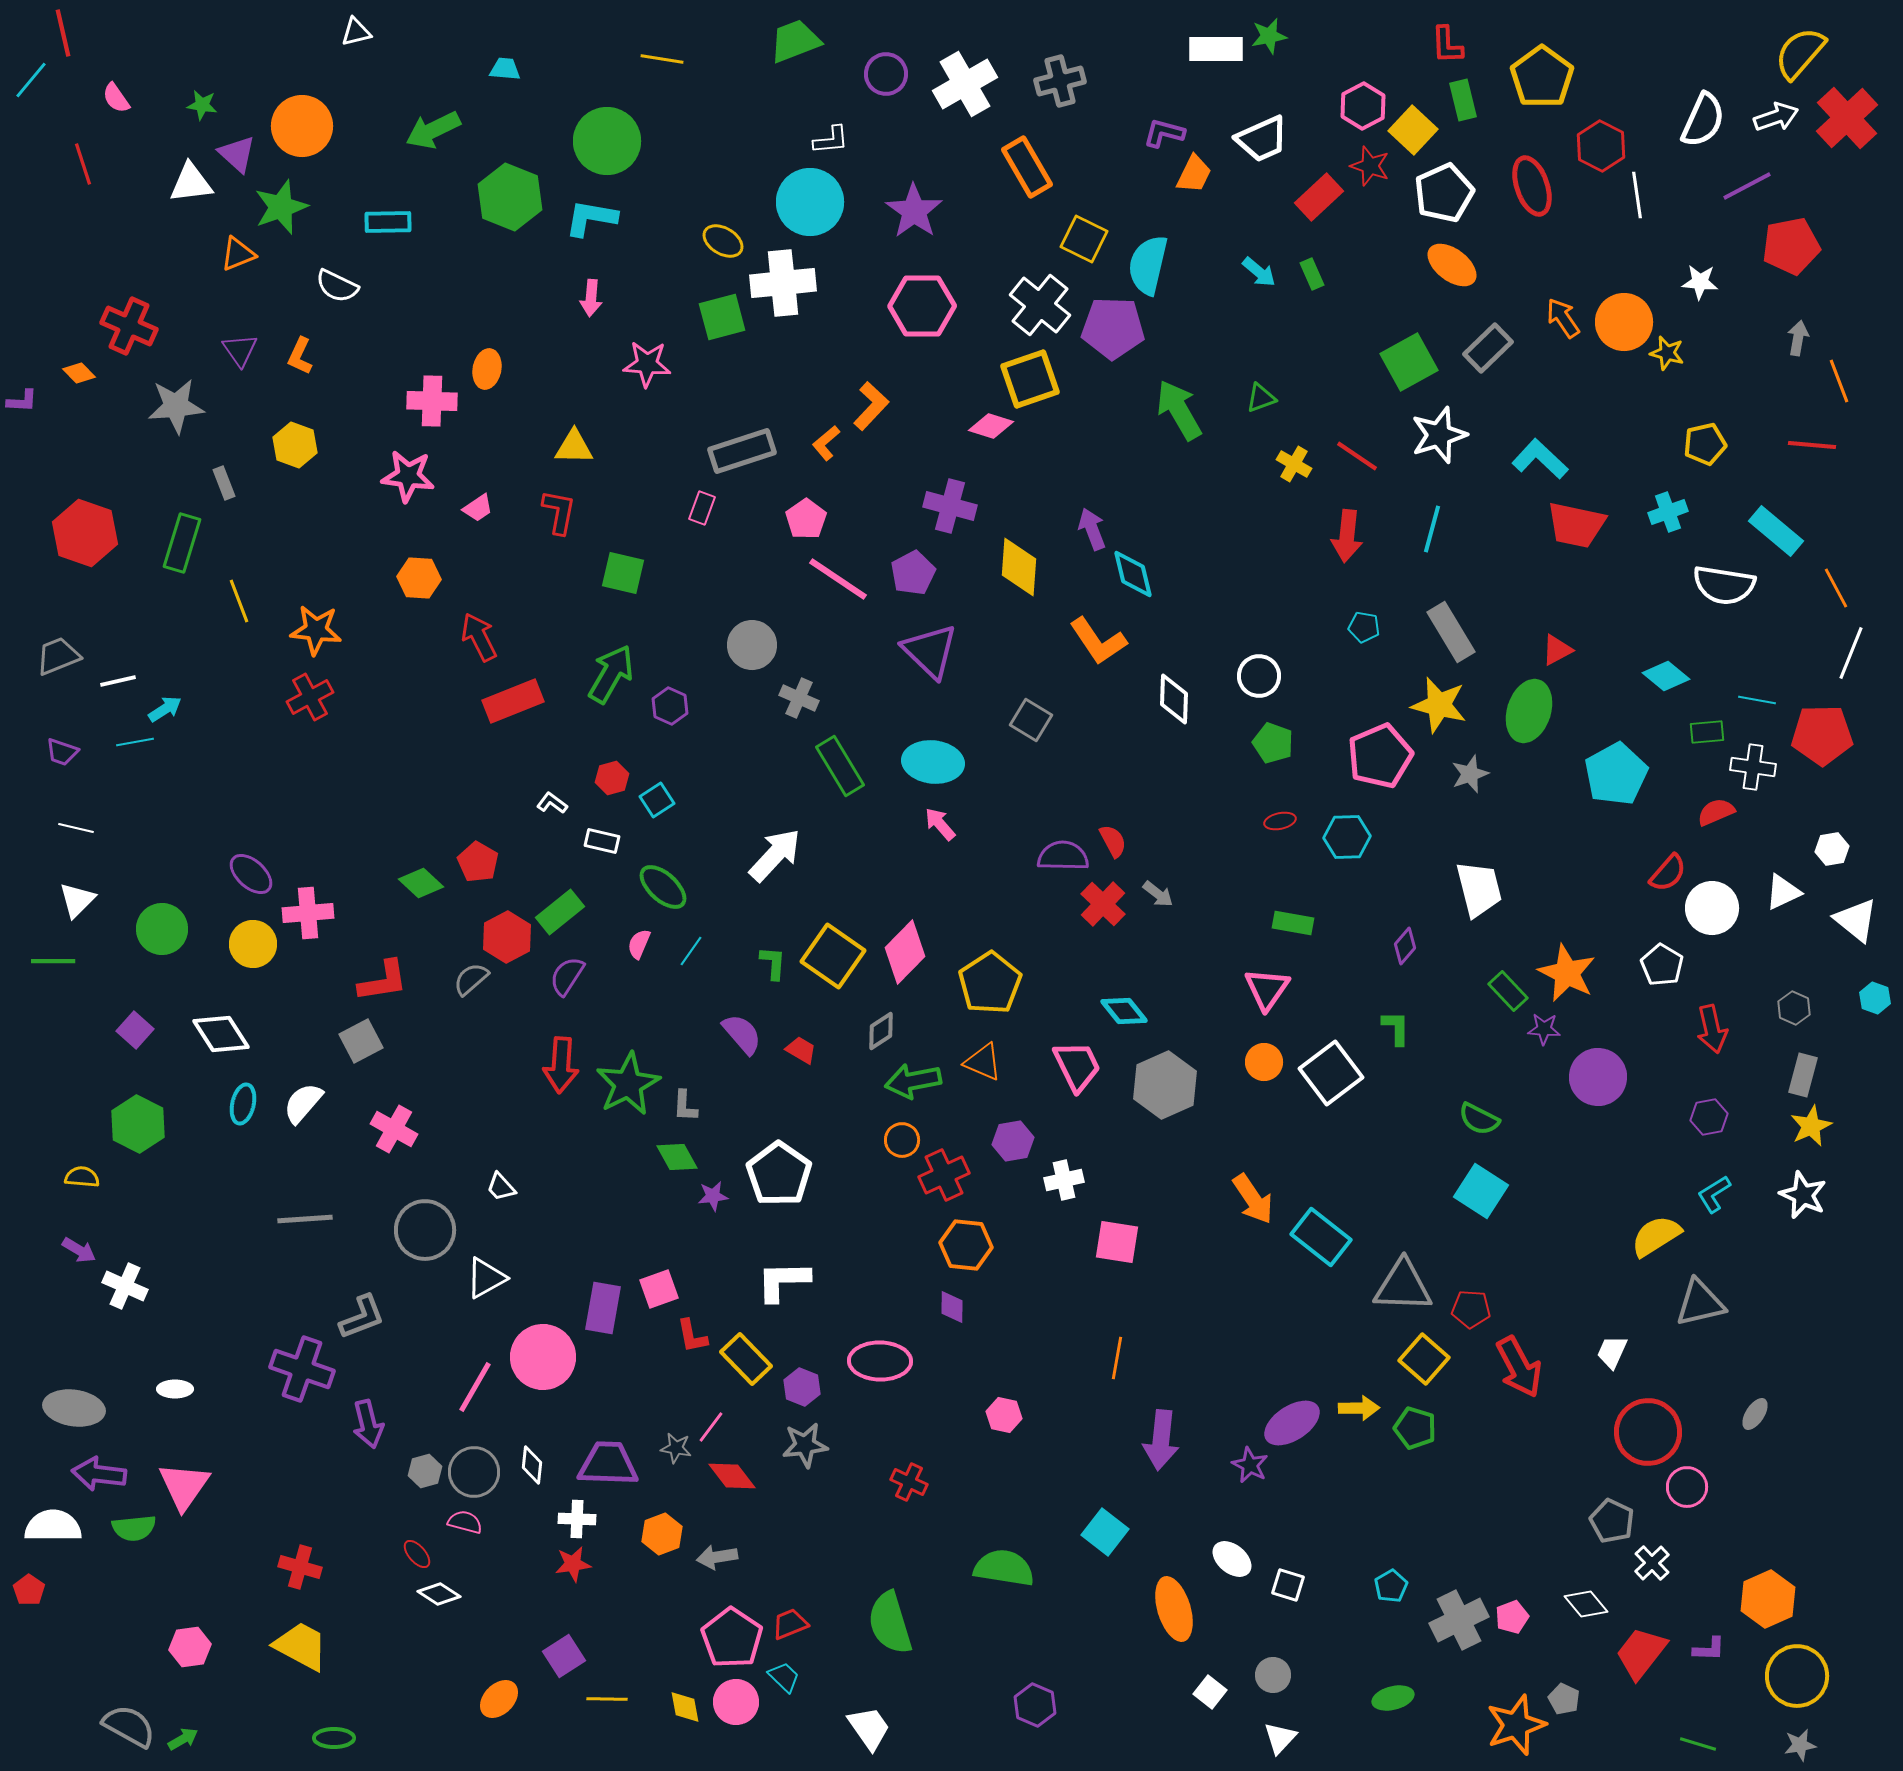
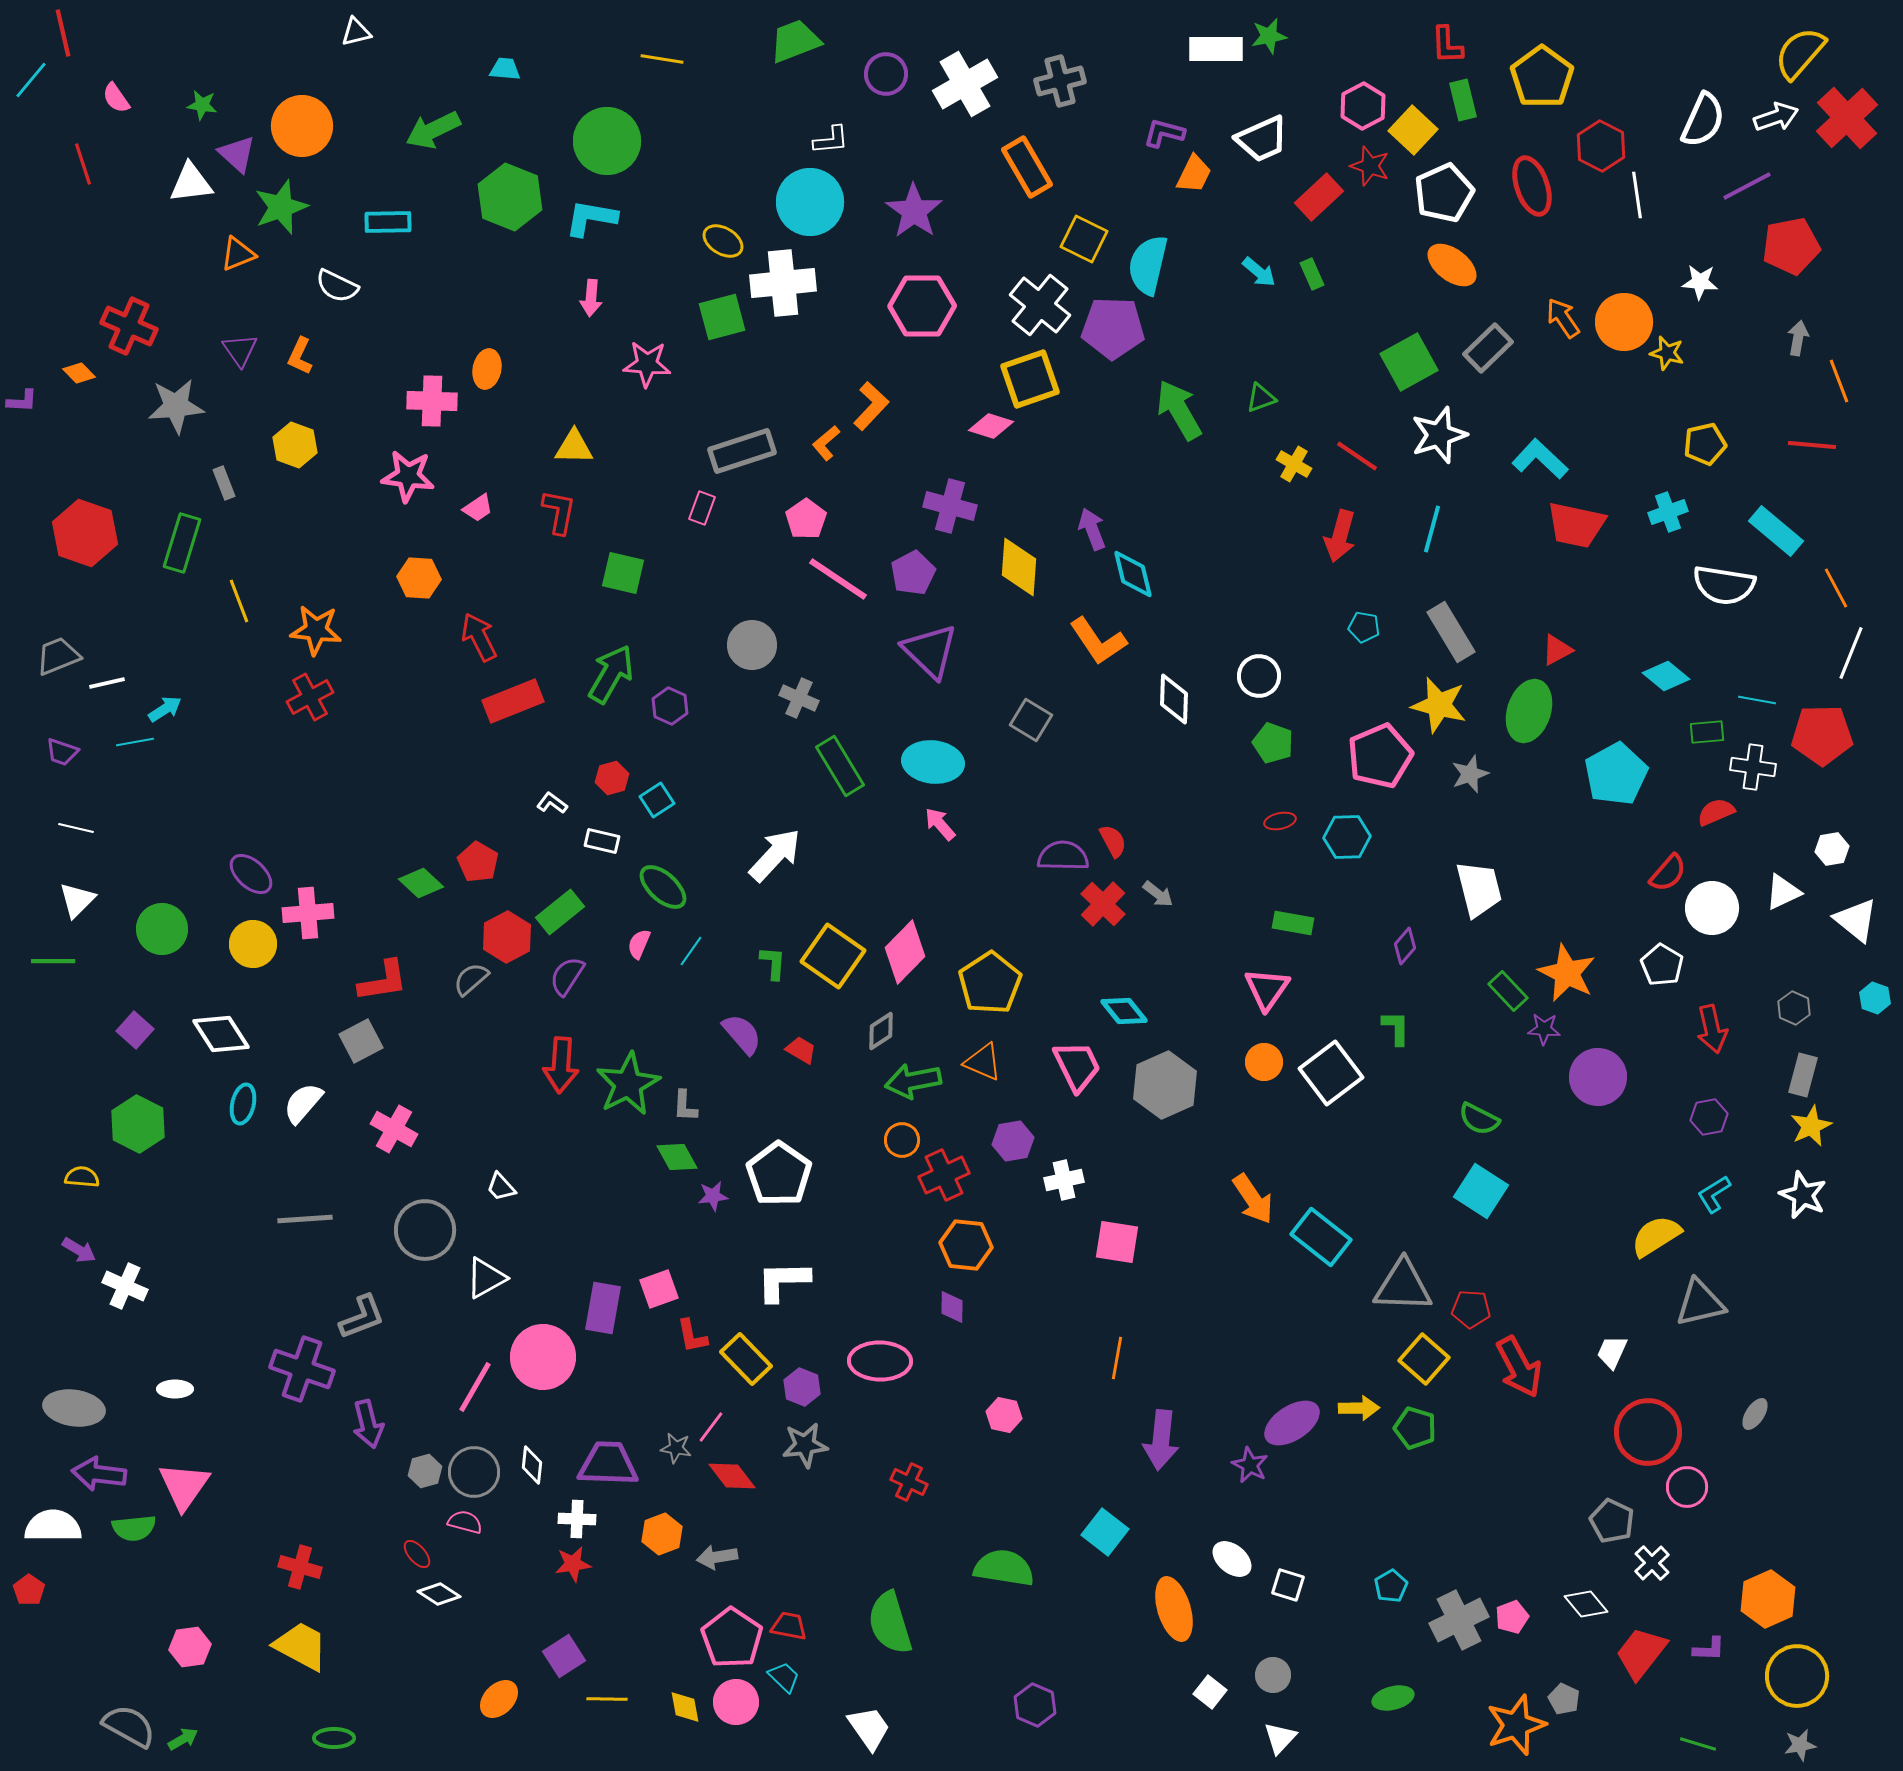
red arrow at (1347, 536): moved 7 px left; rotated 9 degrees clockwise
white line at (118, 681): moved 11 px left, 2 px down
red trapezoid at (790, 1624): moved 1 px left, 2 px down; rotated 33 degrees clockwise
